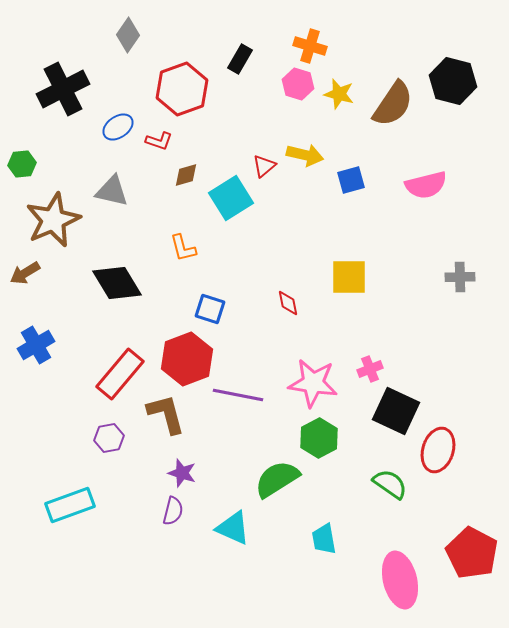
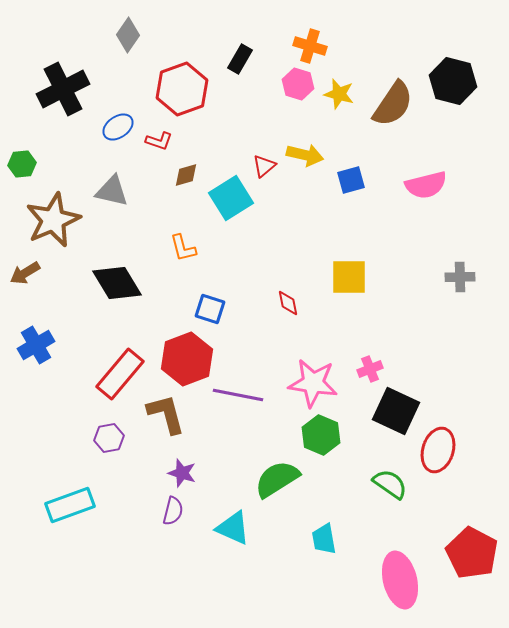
green hexagon at (319, 438): moved 2 px right, 3 px up; rotated 9 degrees counterclockwise
